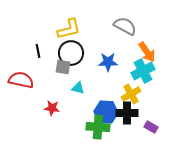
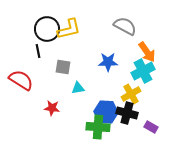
black circle: moved 24 px left, 24 px up
red semicircle: rotated 20 degrees clockwise
cyan triangle: rotated 24 degrees counterclockwise
black cross: rotated 15 degrees clockwise
